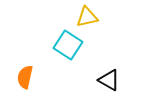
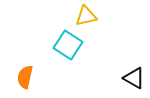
yellow triangle: moved 1 px left, 1 px up
black triangle: moved 25 px right, 2 px up
